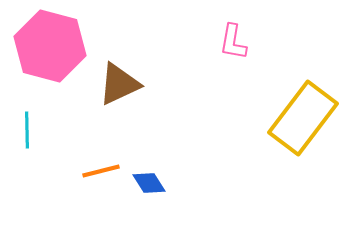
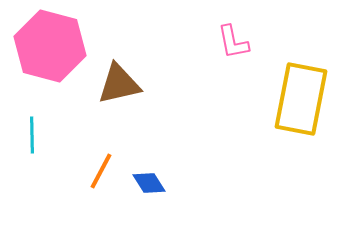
pink L-shape: rotated 21 degrees counterclockwise
brown triangle: rotated 12 degrees clockwise
yellow rectangle: moved 2 px left, 19 px up; rotated 26 degrees counterclockwise
cyan line: moved 5 px right, 5 px down
orange line: rotated 48 degrees counterclockwise
